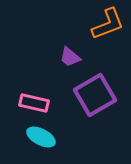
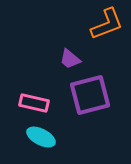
orange L-shape: moved 1 px left
purple trapezoid: moved 2 px down
purple square: moved 5 px left; rotated 15 degrees clockwise
